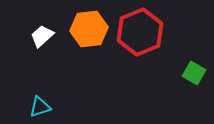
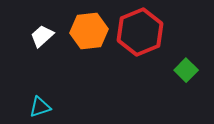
orange hexagon: moved 2 px down
green square: moved 8 px left, 3 px up; rotated 15 degrees clockwise
